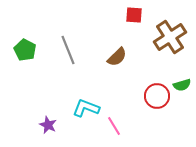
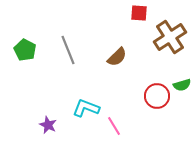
red square: moved 5 px right, 2 px up
